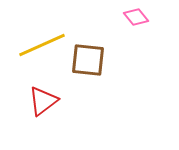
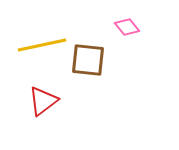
pink diamond: moved 9 px left, 10 px down
yellow line: rotated 12 degrees clockwise
